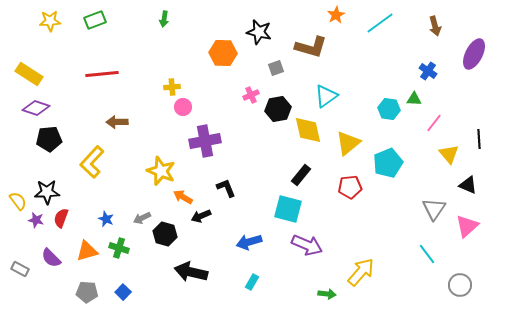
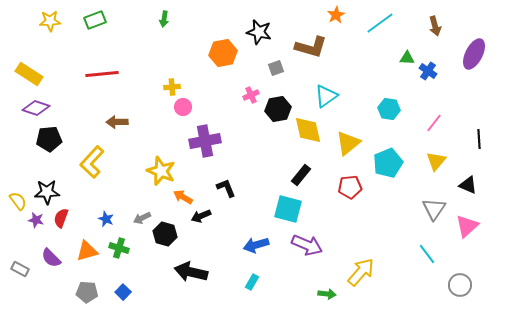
orange hexagon at (223, 53): rotated 12 degrees counterclockwise
green triangle at (414, 99): moved 7 px left, 41 px up
yellow triangle at (449, 154): moved 13 px left, 7 px down; rotated 20 degrees clockwise
blue arrow at (249, 242): moved 7 px right, 3 px down
